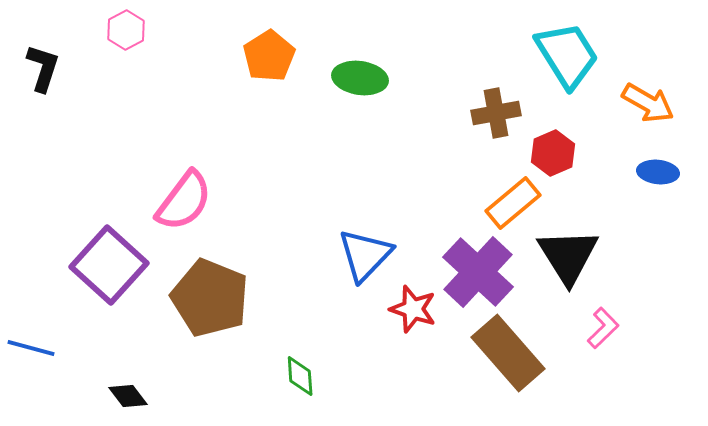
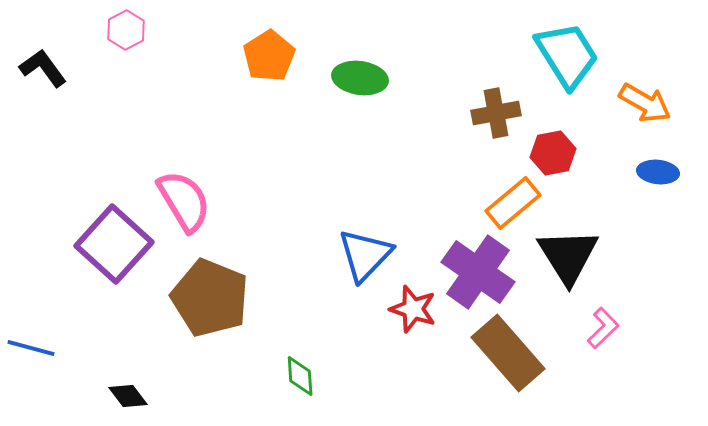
black L-shape: rotated 54 degrees counterclockwise
orange arrow: moved 3 px left
red hexagon: rotated 12 degrees clockwise
pink semicircle: rotated 68 degrees counterclockwise
purple square: moved 5 px right, 21 px up
purple cross: rotated 8 degrees counterclockwise
